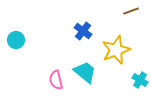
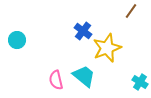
brown line: rotated 35 degrees counterclockwise
cyan circle: moved 1 px right
yellow star: moved 9 px left, 2 px up
cyan trapezoid: moved 1 px left, 4 px down
cyan cross: moved 2 px down
